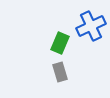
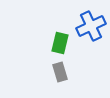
green rectangle: rotated 10 degrees counterclockwise
